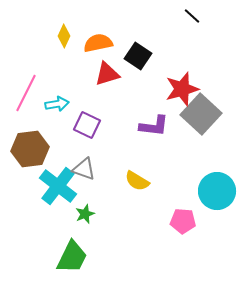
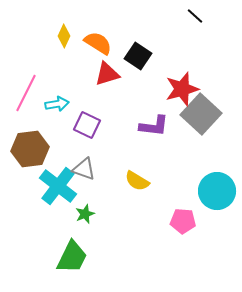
black line: moved 3 px right
orange semicircle: rotated 44 degrees clockwise
